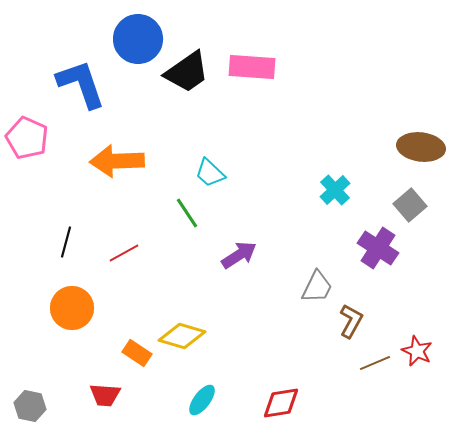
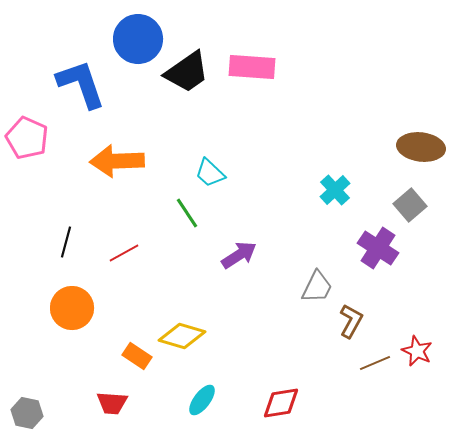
orange rectangle: moved 3 px down
red trapezoid: moved 7 px right, 8 px down
gray hexagon: moved 3 px left, 7 px down
